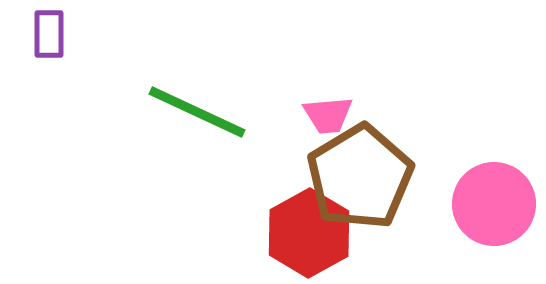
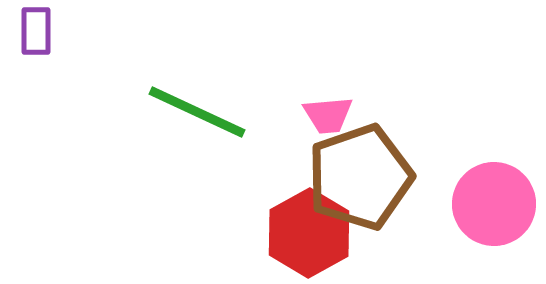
purple rectangle: moved 13 px left, 3 px up
brown pentagon: rotated 12 degrees clockwise
